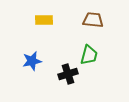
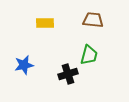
yellow rectangle: moved 1 px right, 3 px down
blue star: moved 8 px left, 4 px down
